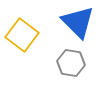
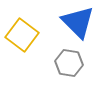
gray hexagon: moved 2 px left
